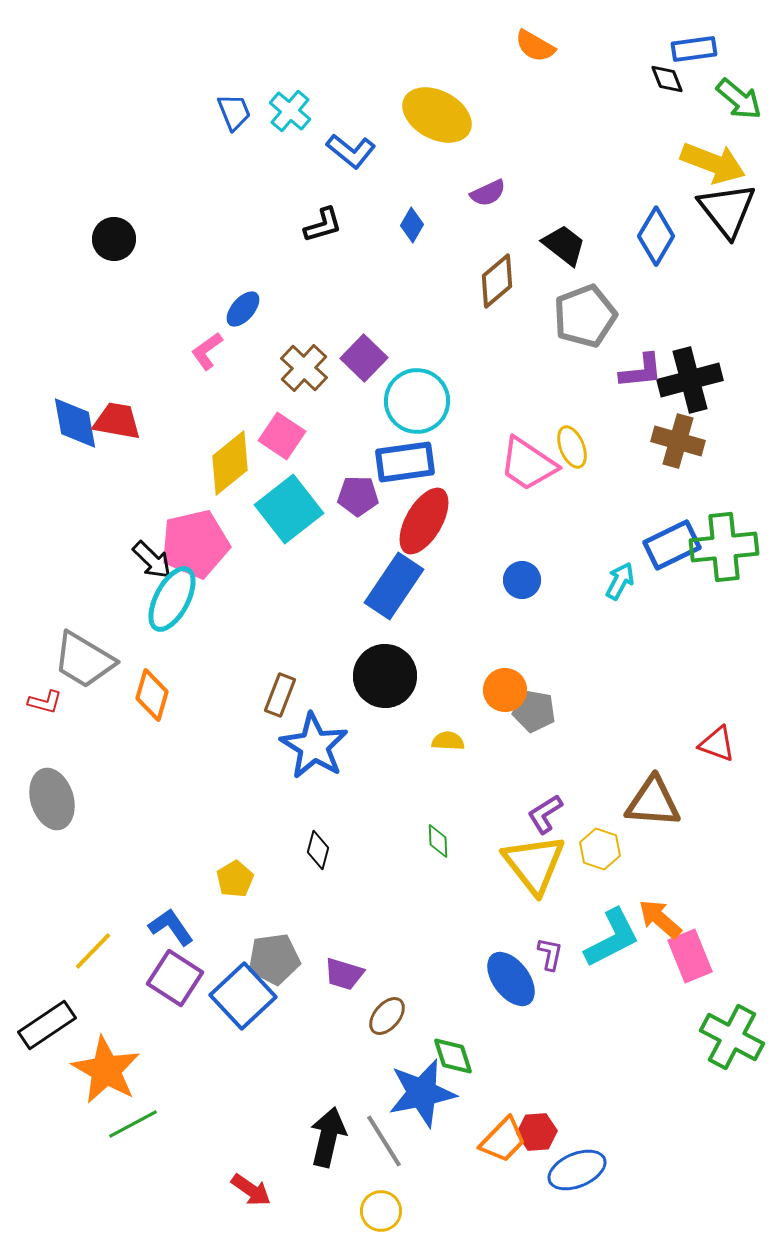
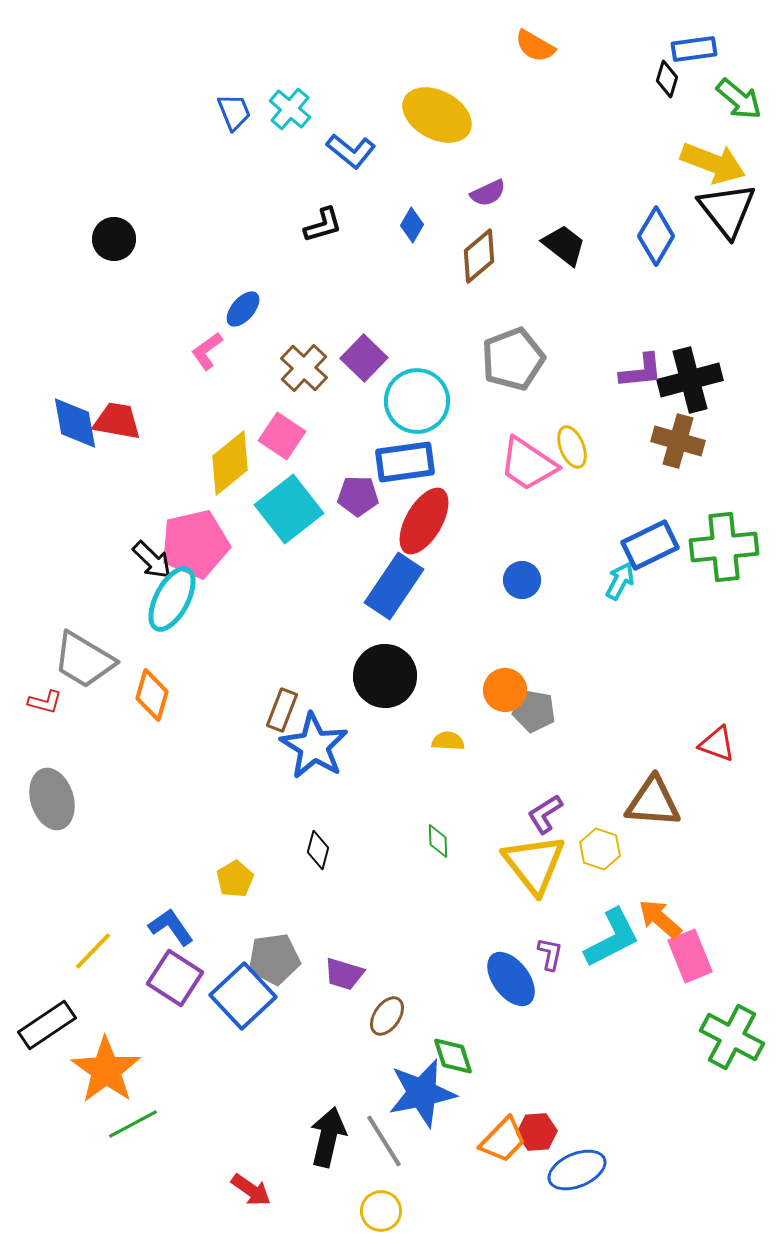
black diamond at (667, 79): rotated 39 degrees clockwise
cyan cross at (290, 111): moved 2 px up
brown diamond at (497, 281): moved 18 px left, 25 px up
gray pentagon at (585, 316): moved 72 px left, 43 px down
blue rectangle at (672, 545): moved 22 px left
brown rectangle at (280, 695): moved 2 px right, 15 px down
brown ellipse at (387, 1016): rotated 6 degrees counterclockwise
orange star at (106, 1070): rotated 6 degrees clockwise
